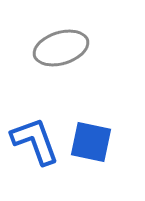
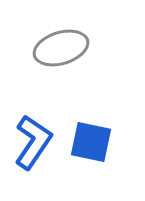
blue L-shape: moved 2 px left, 1 px down; rotated 54 degrees clockwise
